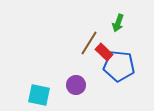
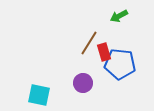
green arrow: moved 1 px right, 7 px up; rotated 42 degrees clockwise
red rectangle: rotated 30 degrees clockwise
blue pentagon: moved 1 px right, 2 px up
purple circle: moved 7 px right, 2 px up
